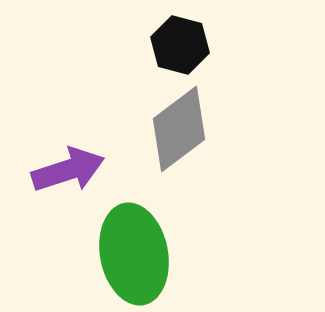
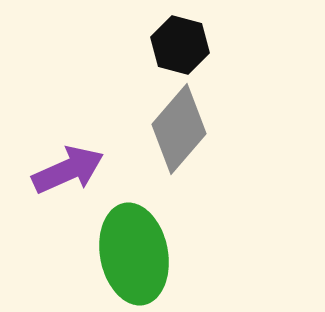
gray diamond: rotated 12 degrees counterclockwise
purple arrow: rotated 6 degrees counterclockwise
